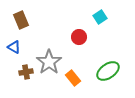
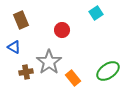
cyan square: moved 4 px left, 4 px up
red circle: moved 17 px left, 7 px up
